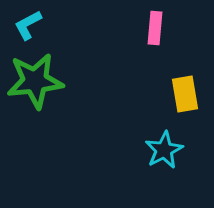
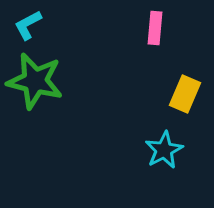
green star: rotated 20 degrees clockwise
yellow rectangle: rotated 33 degrees clockwise
